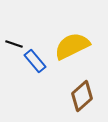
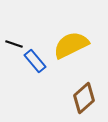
yellow semicircle: moved 1 px left, 1 px up
brown diamond: moved 2 px right, 2 px down
